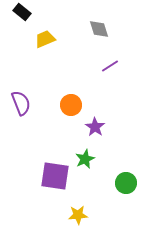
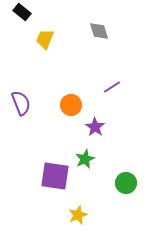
gray diamond: moved 2 px down
yellow trapezoid: rotated 45 degrees counterclockwise
purple line: moved 2 px right, 21 px down
yellow star: rotated 18 degrees counterclockwise
